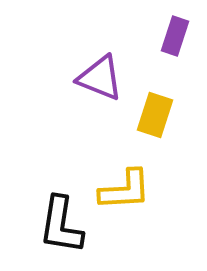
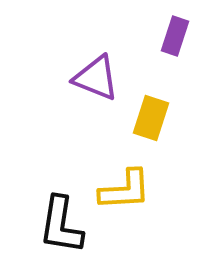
purple triangle: moved 4 px left
yellow rectangle: moved 4 px left, 3 px down
